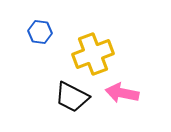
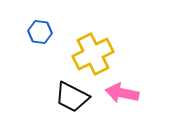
yellow cross: rotated 6 degrees counterclockwise
